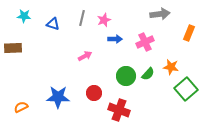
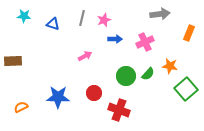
brown rectangle: moved 13 px down
orange star: moved 1 px left, 1 px up
